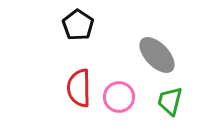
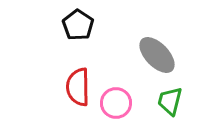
red semicircle: moved 1 px left, 1 px up
pink circle: moved 3 px left, 6 px down
